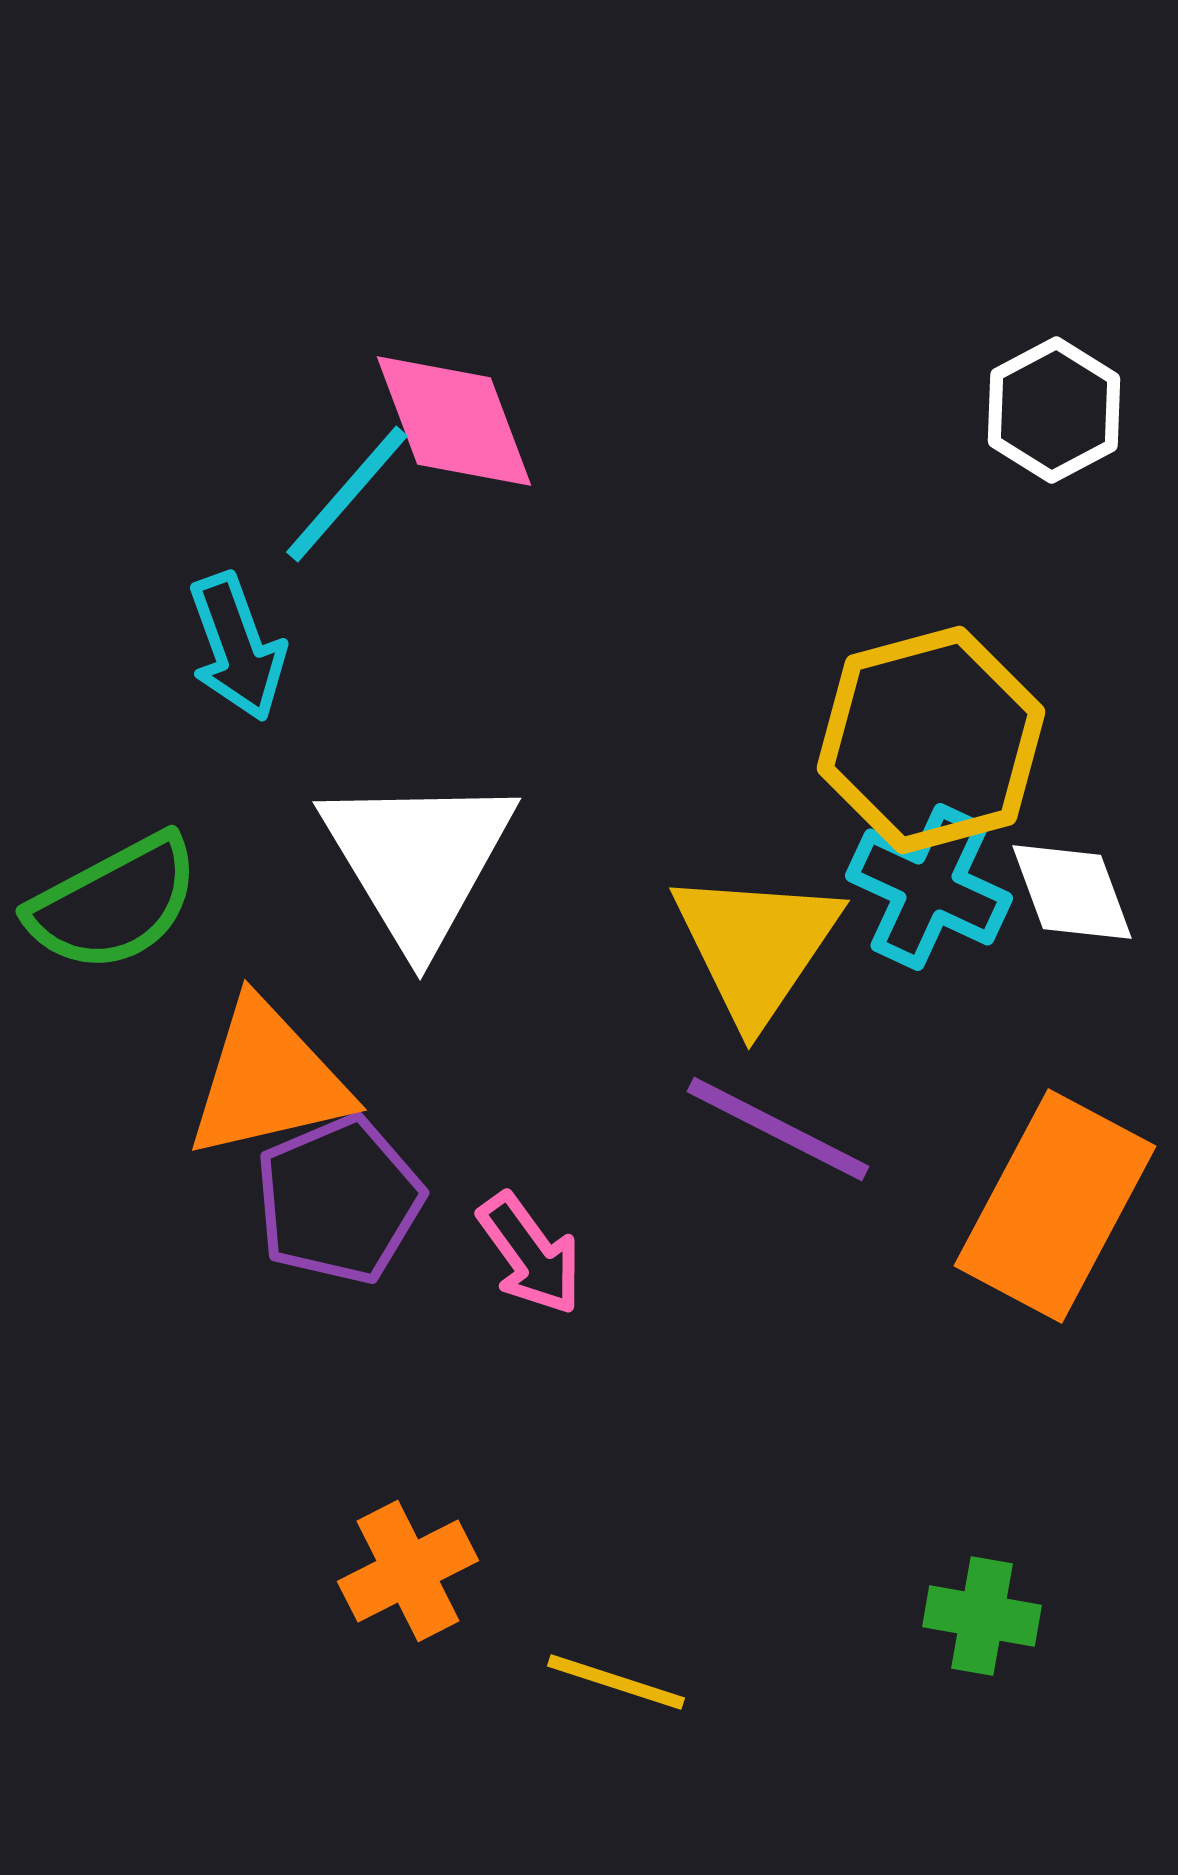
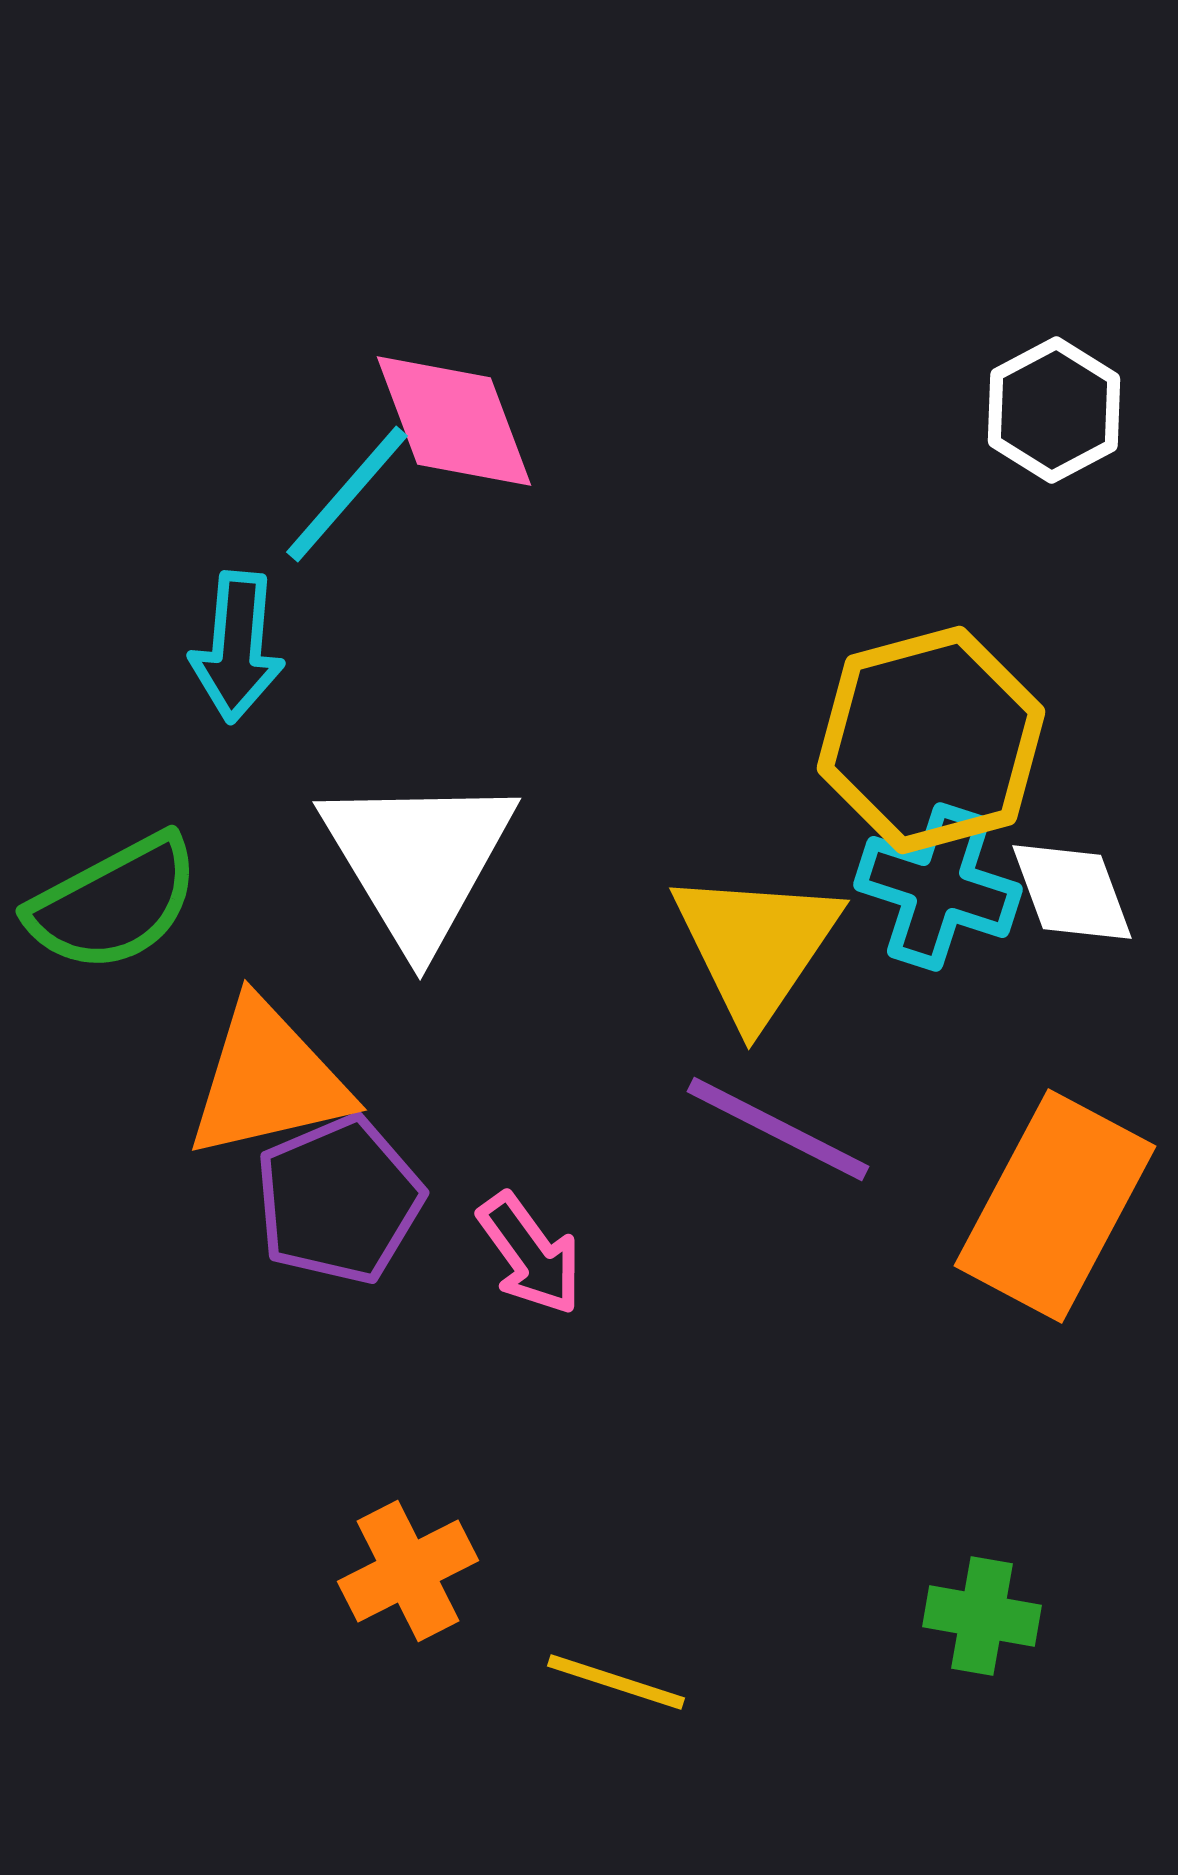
cyan arrow: rotated 25 degrees clockwise
cyan cross: moved 9 px right; rotated 7 degrees counterclockwise
